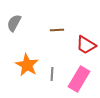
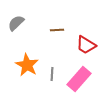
gray semicircle: moved 2 px right; rotated 18 degrees clockwise
pink rectangle: rotated 10 degrees clockwise
